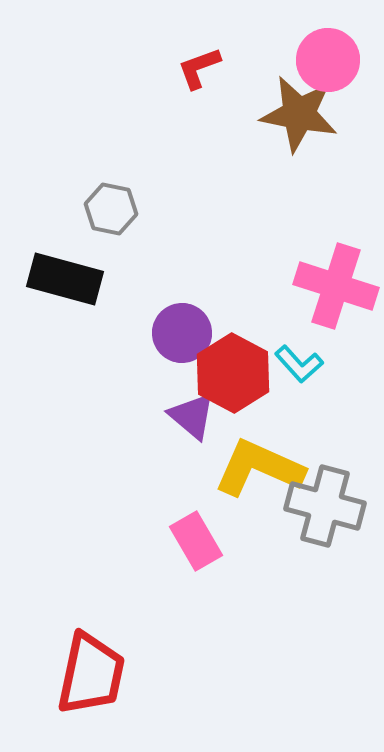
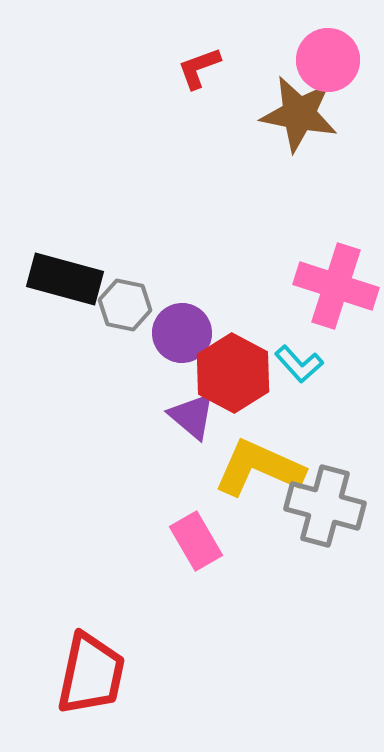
gray hexagon: moved 14 px right, 96 px down
